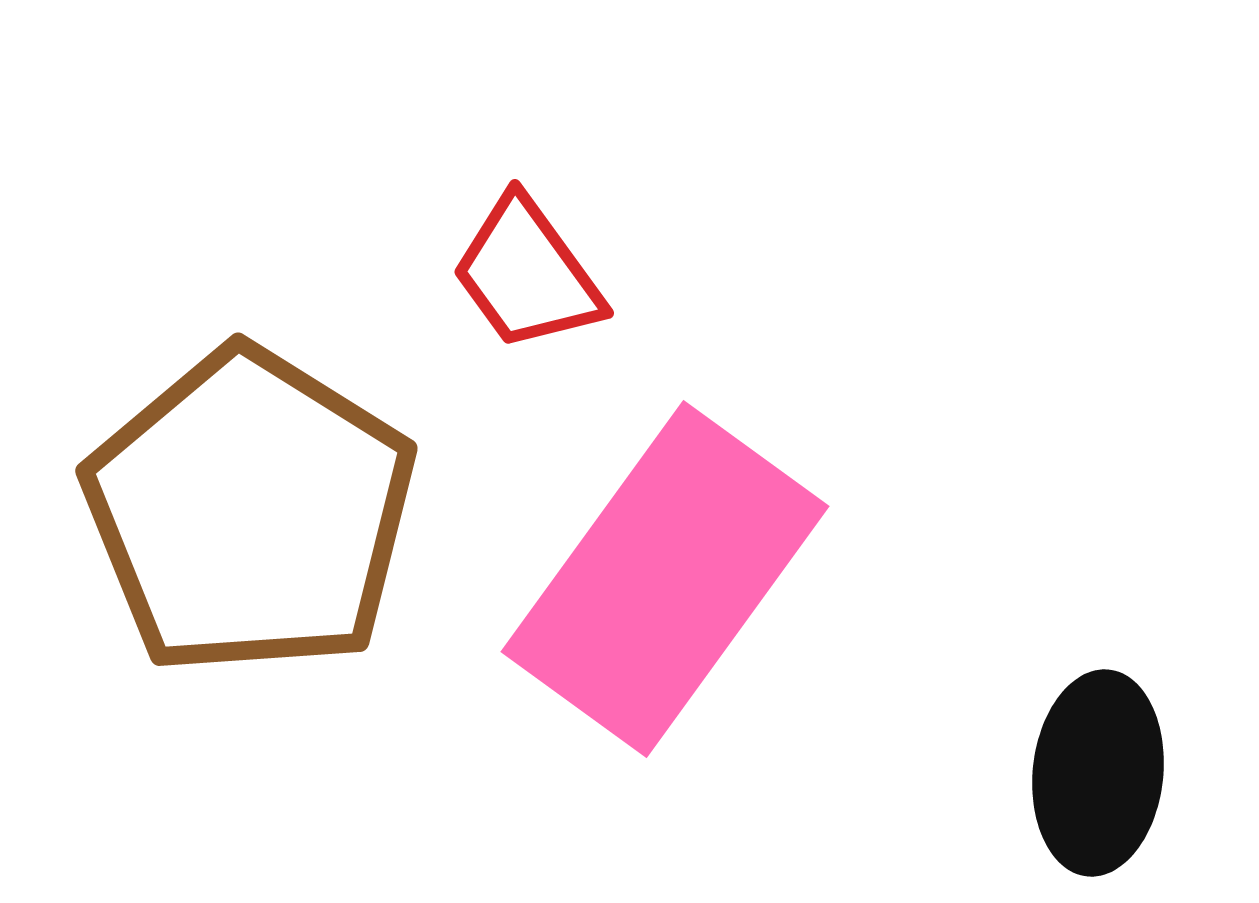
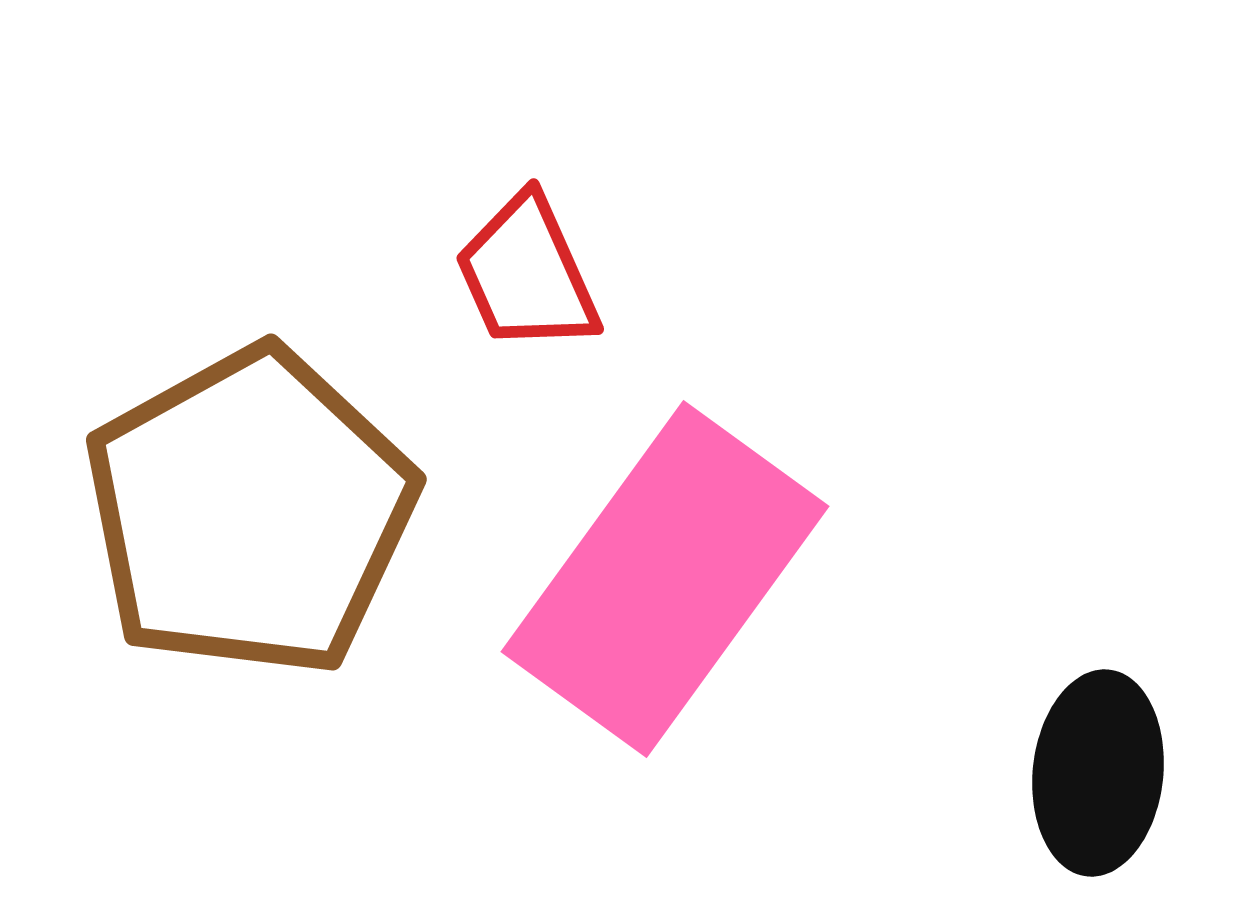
red trapezoid: rotated 12 degrees clockwise
brown pentagon: rotated 11 degrees clockwise
